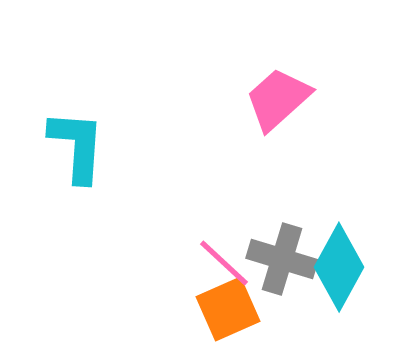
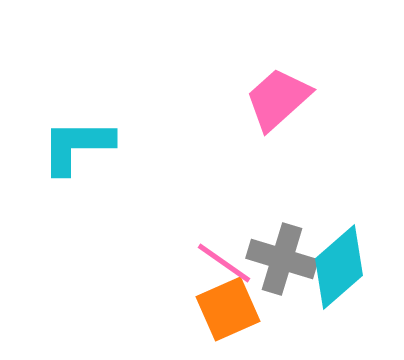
cyan L-shape: rotated 94 degrees counterclockwise
pink line: rotated 8 degrees counterclockwise
cyan diamond: rotated 20 degrees clockwise
